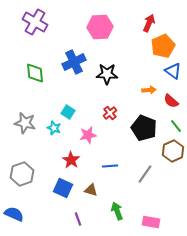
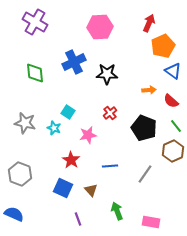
gray hexagon: moved 2 px left; rotated 20 degrees counterclockwise
brown triangle: rotated 32 degrees clockwise
